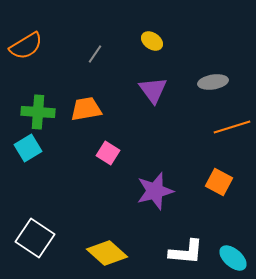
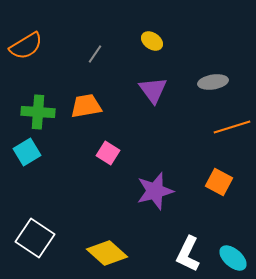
orange trapezoid: moved 3 px up
cyan square: moved 1 px left, 4 px down
white L-shape: moved 2 px right, 2 px down; rotated 111 degrees clockwise
